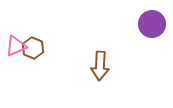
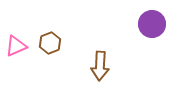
brown hexagon: moved 17 px right, 5 px up; rotated 15 degrees clockwise
